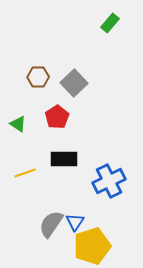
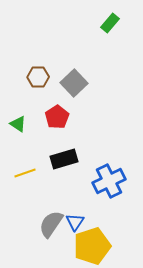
black rectangle: rotated 16 degrees counterclockwise
